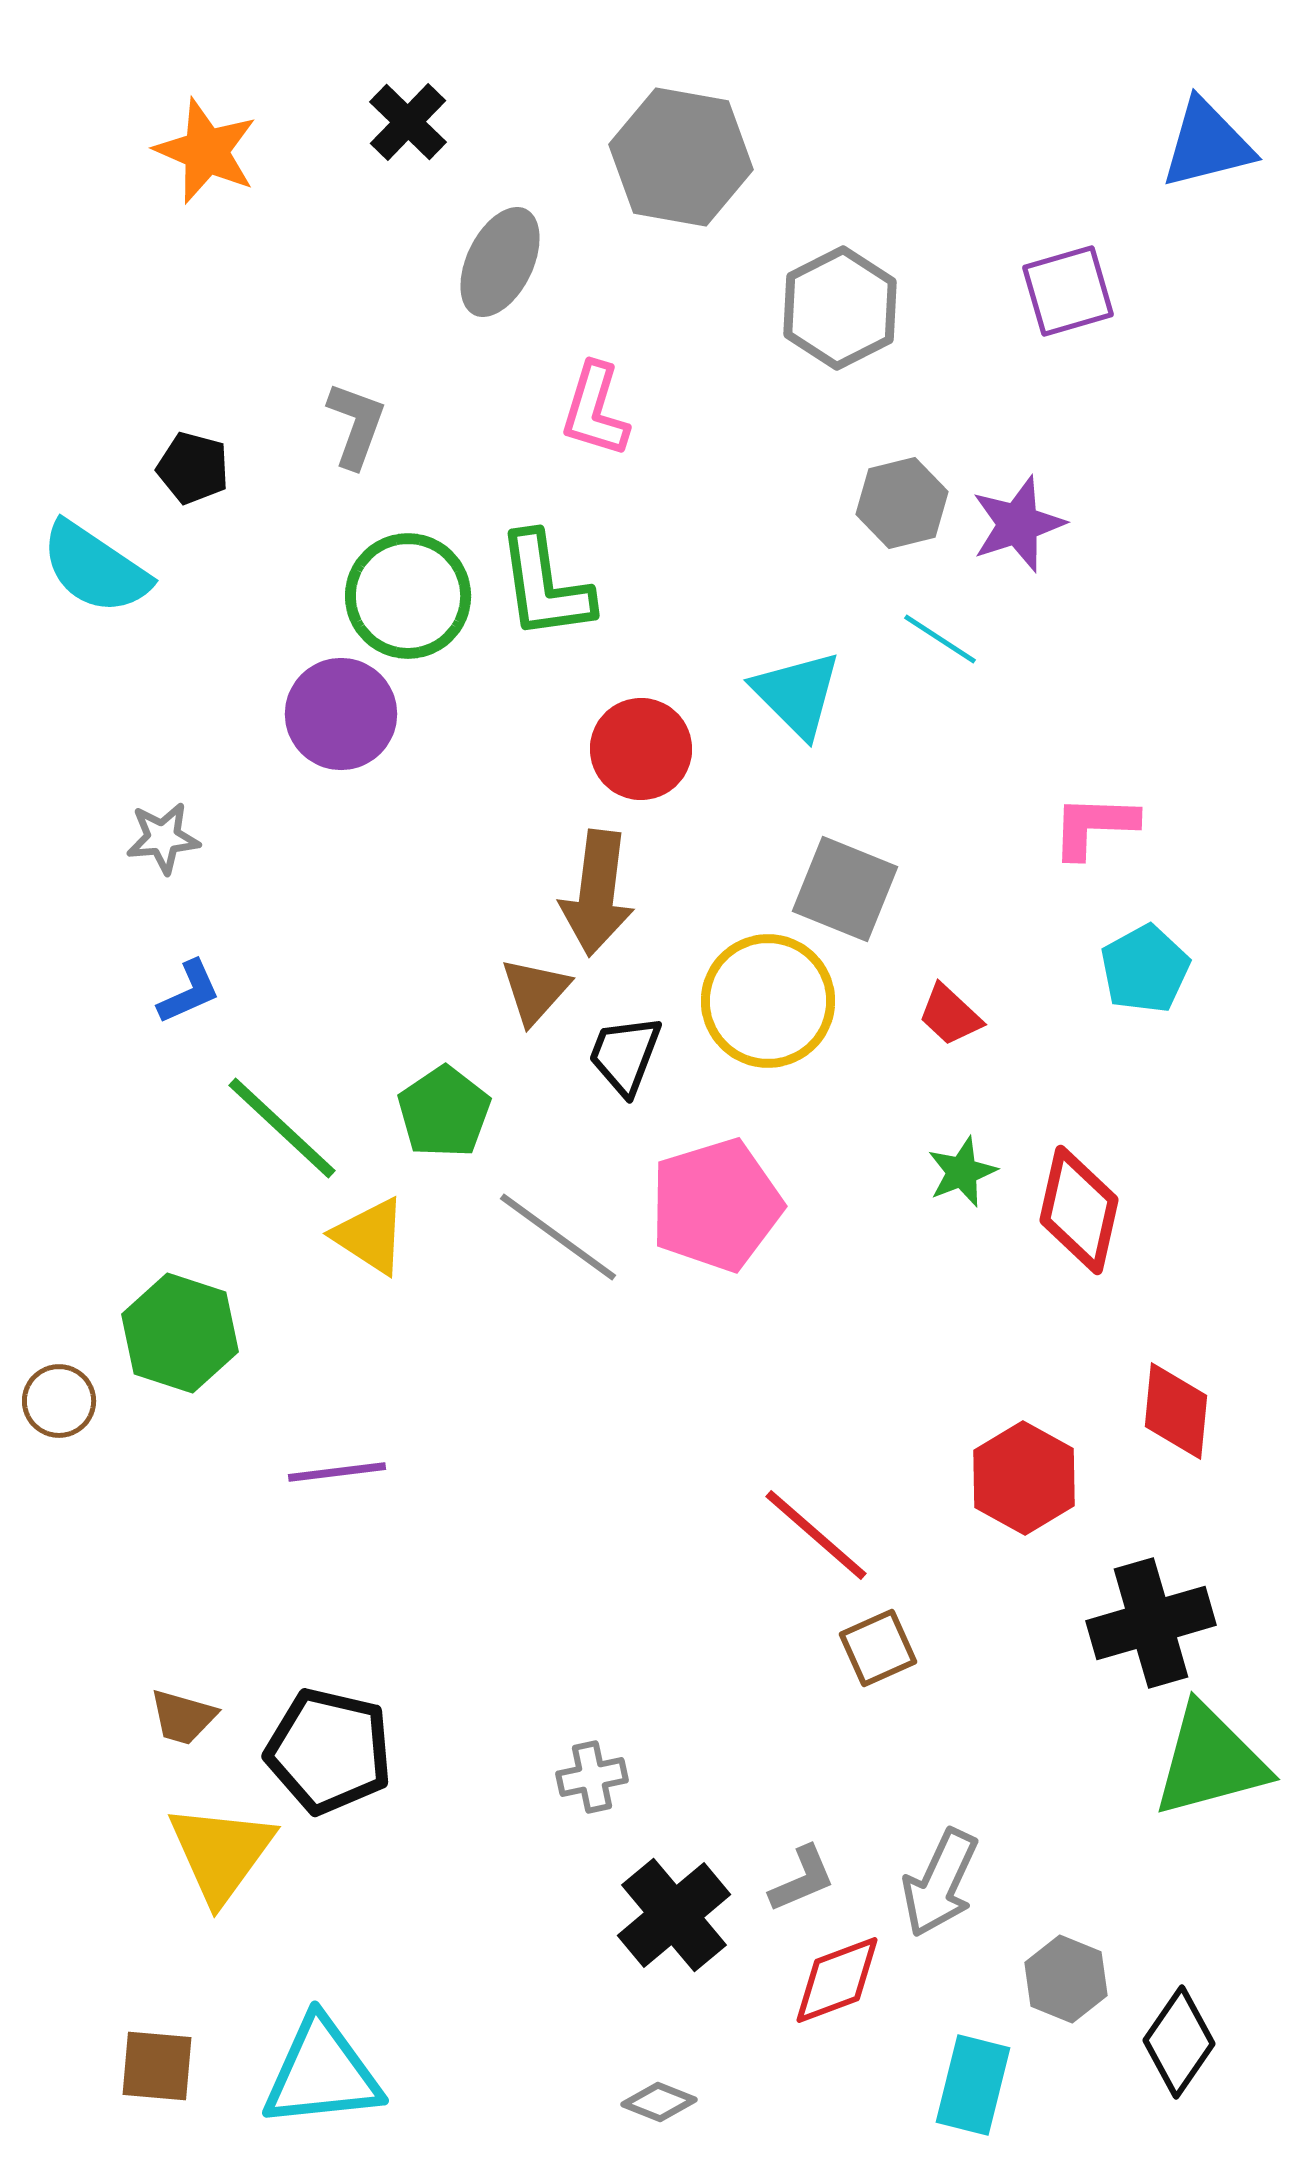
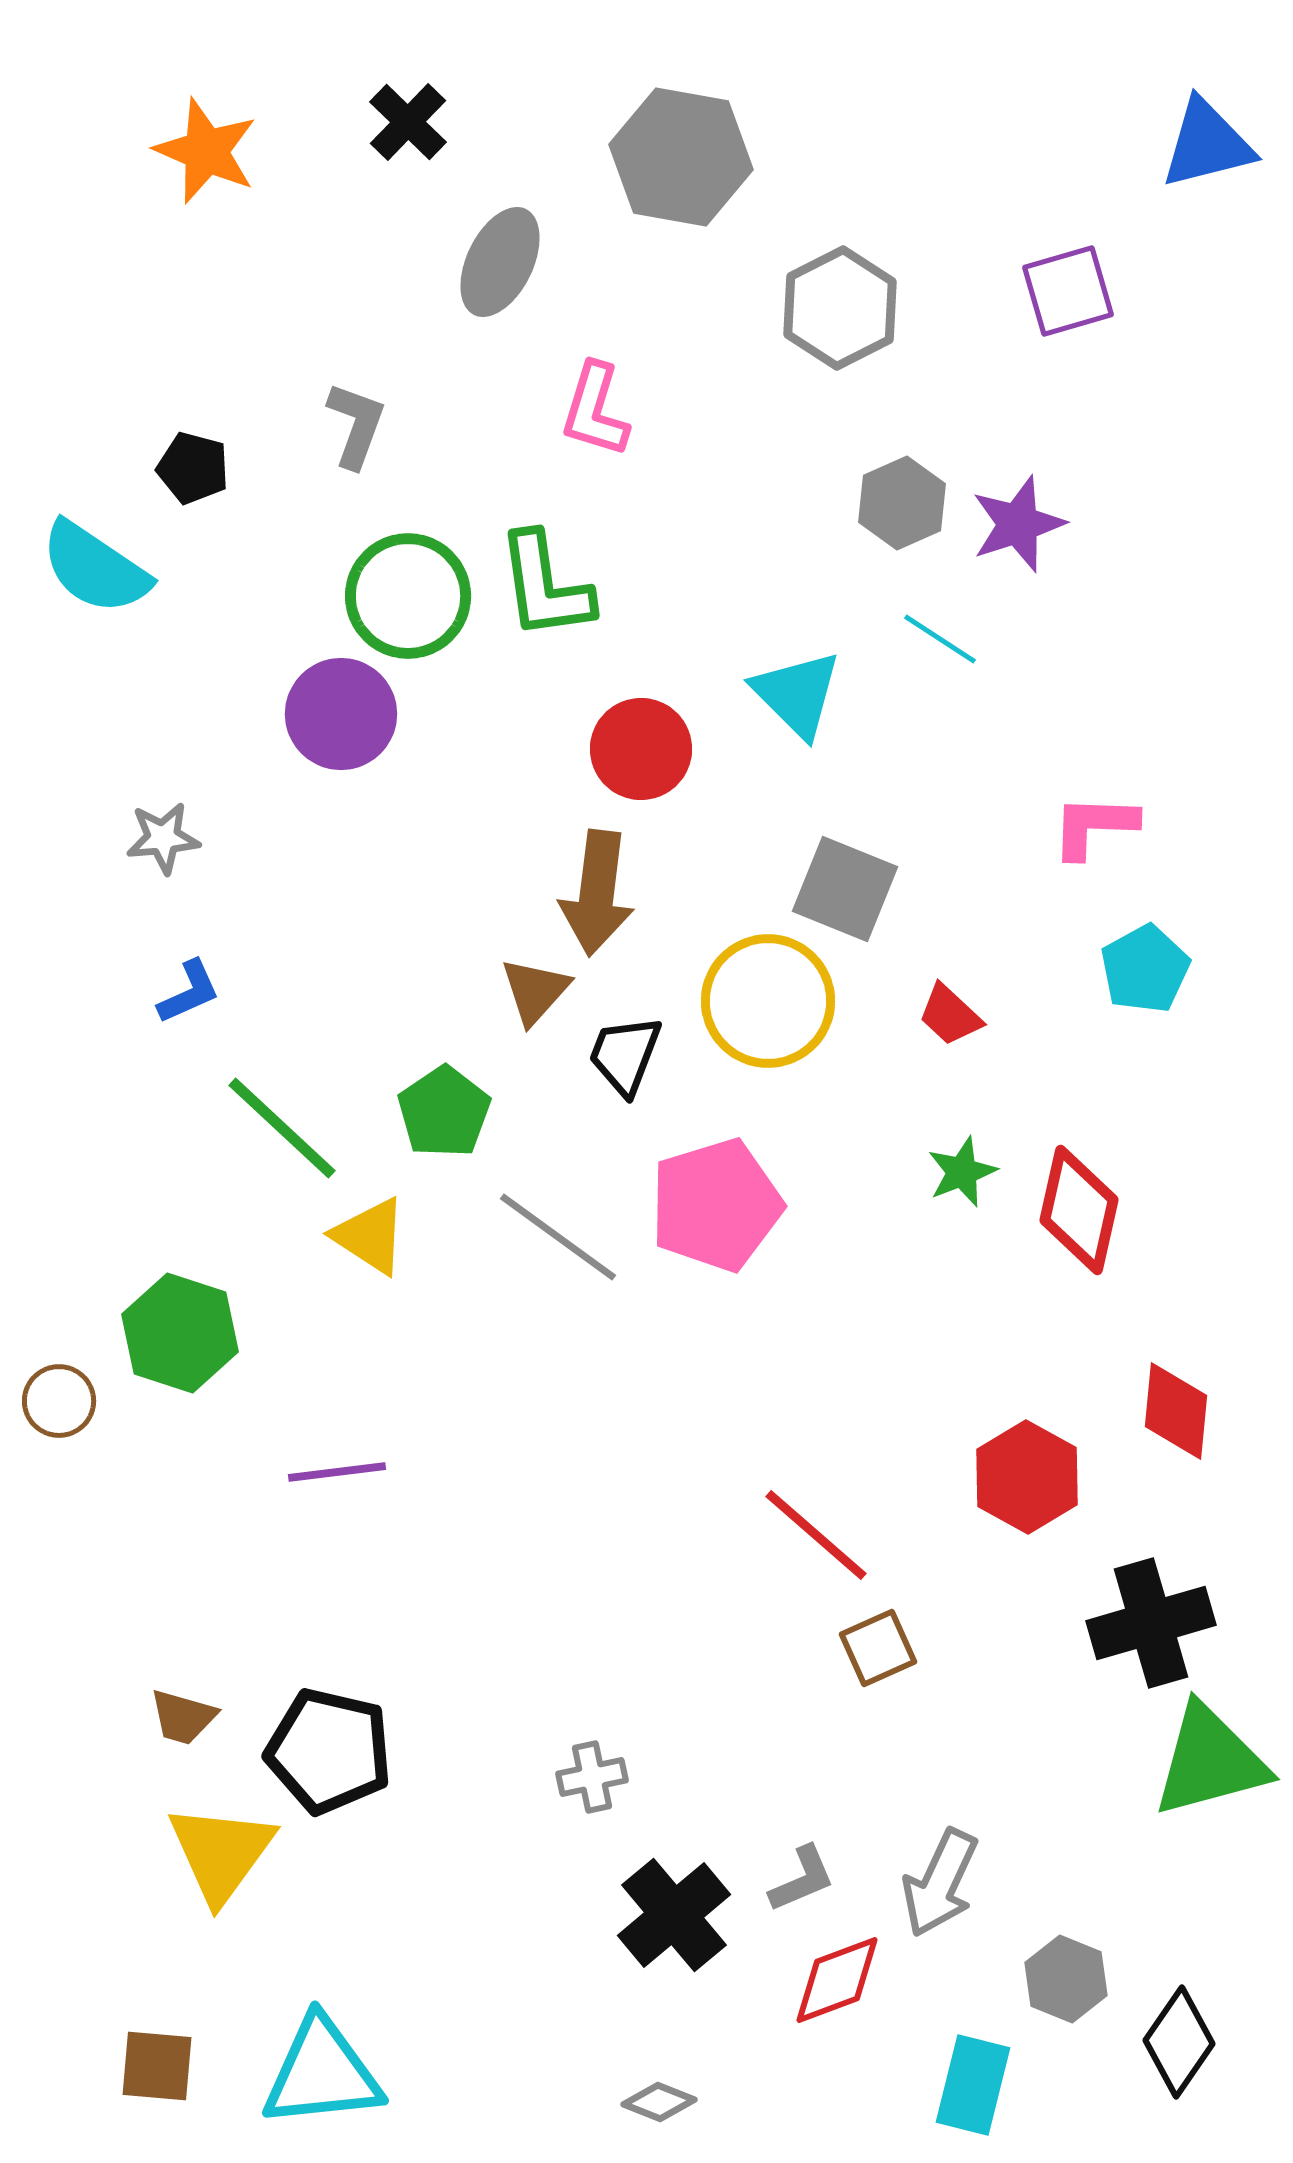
gray hexagon at (902, 503): rotated 10 degrees counterclockwise
red hexagon at (1024, 1478): moved 3 px right, 1 px up
